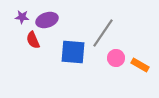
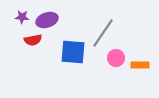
red semicircle: rotated 78 degrees counterclockwise
orange rectangle: rotated 30 degrees counterclockwise
